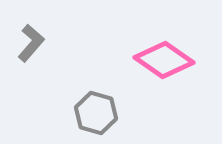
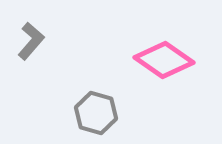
gray L-shape: moved 2 px up
